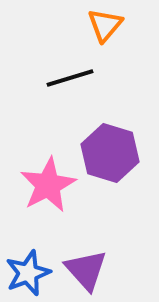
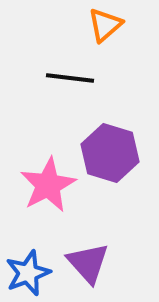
orange triangle: rotated 9 degrees clockwise
black line: rotated 24 degrees clockwise
purple triangle: moved 2 px right, 7 px up
